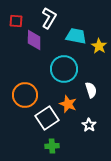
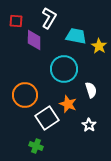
green cross: moved 16 px left; rotated 24 degrees clockwise
